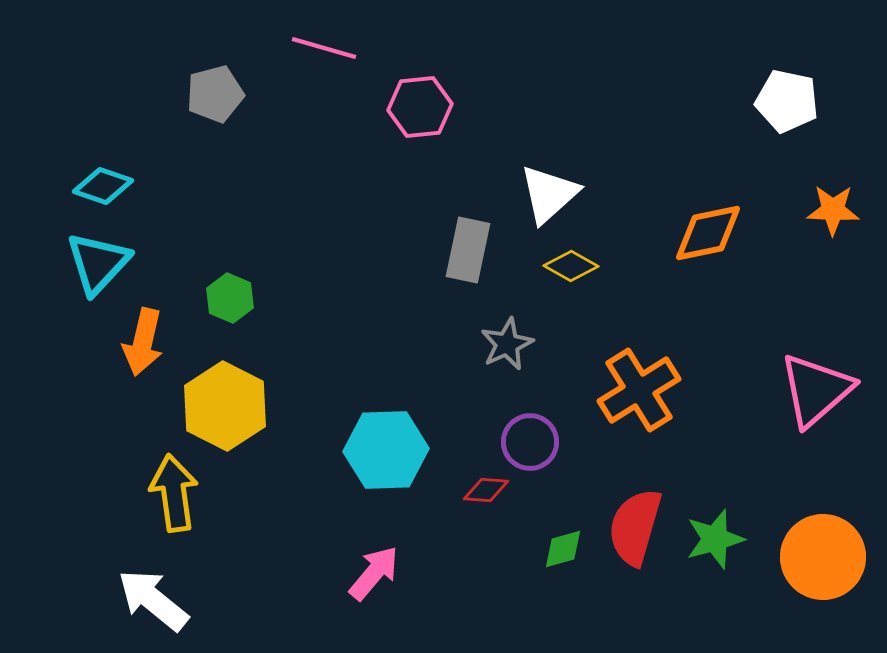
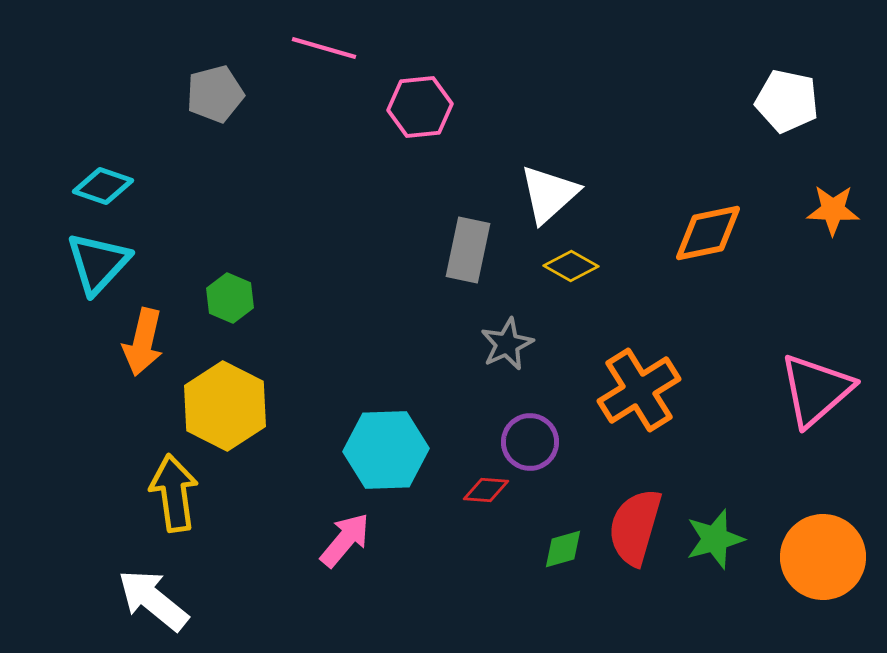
pink arrow: moved 29 px left, 33 px up
